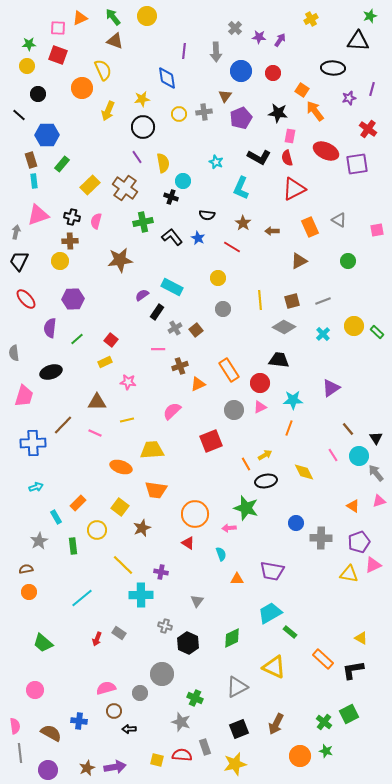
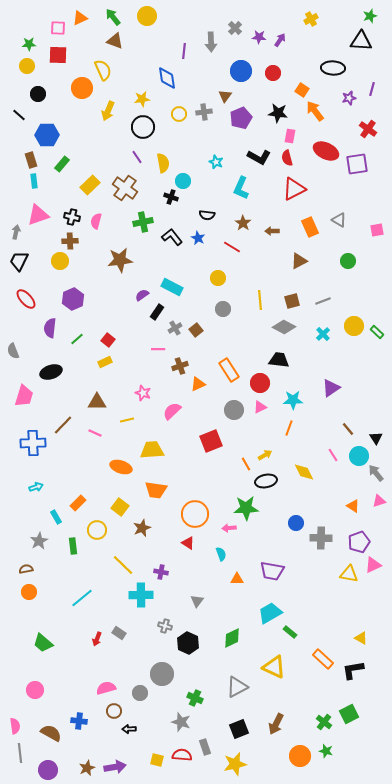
black triangle at (358, 41): moved 3 px right
gray arrow at (216, 52): moved 5 px left, 10 px up
red square at (58, 55): rotated 18 degrees counterclockwise
purple hexagon at (73, 299): rotated 20 degrees counterclockwise
red square at (111, 340): moved 3 px left
gray semicircle at (14, 353): moved 1 px left, 2 px up; rotated 14 degrees counterclockwise
pink star at (128, 382): moved 15 px right, 11 px down; rotated 14 degrees clockwise
green star at (246, 508): rotated 20 degrees counterclockwise
